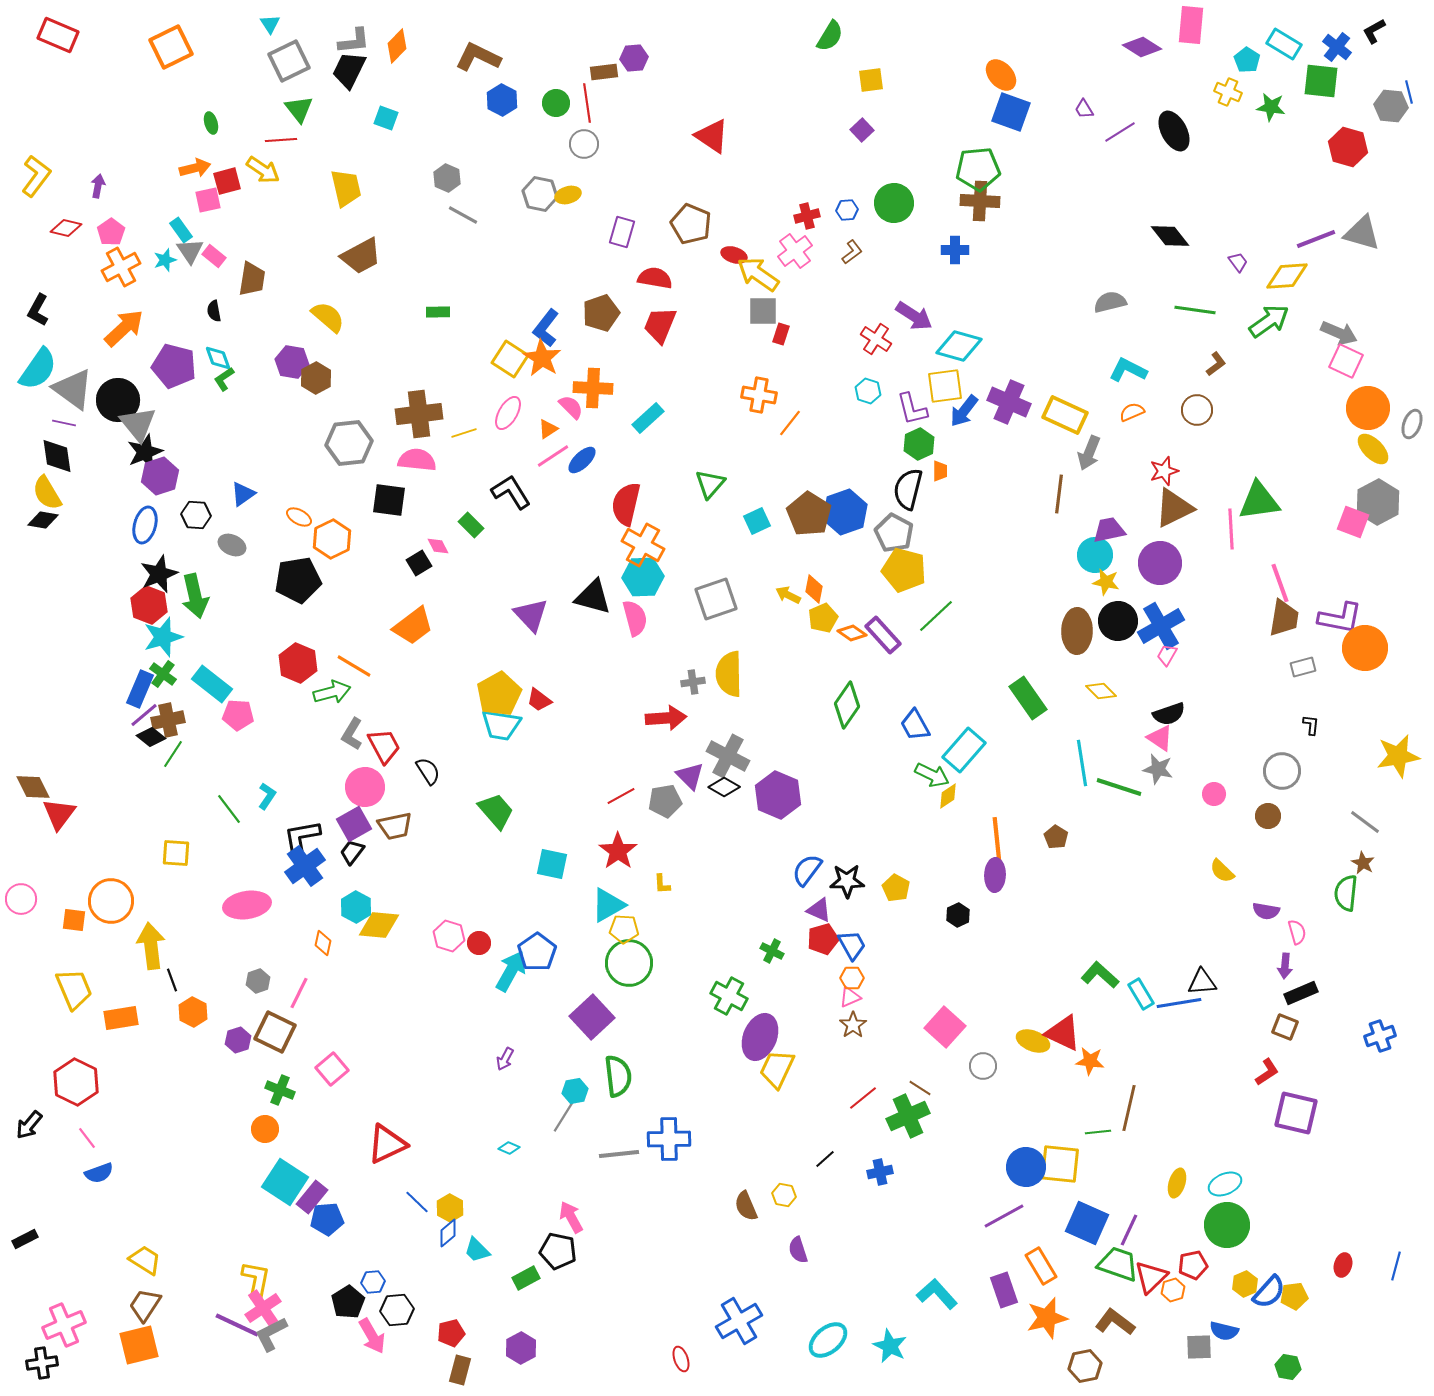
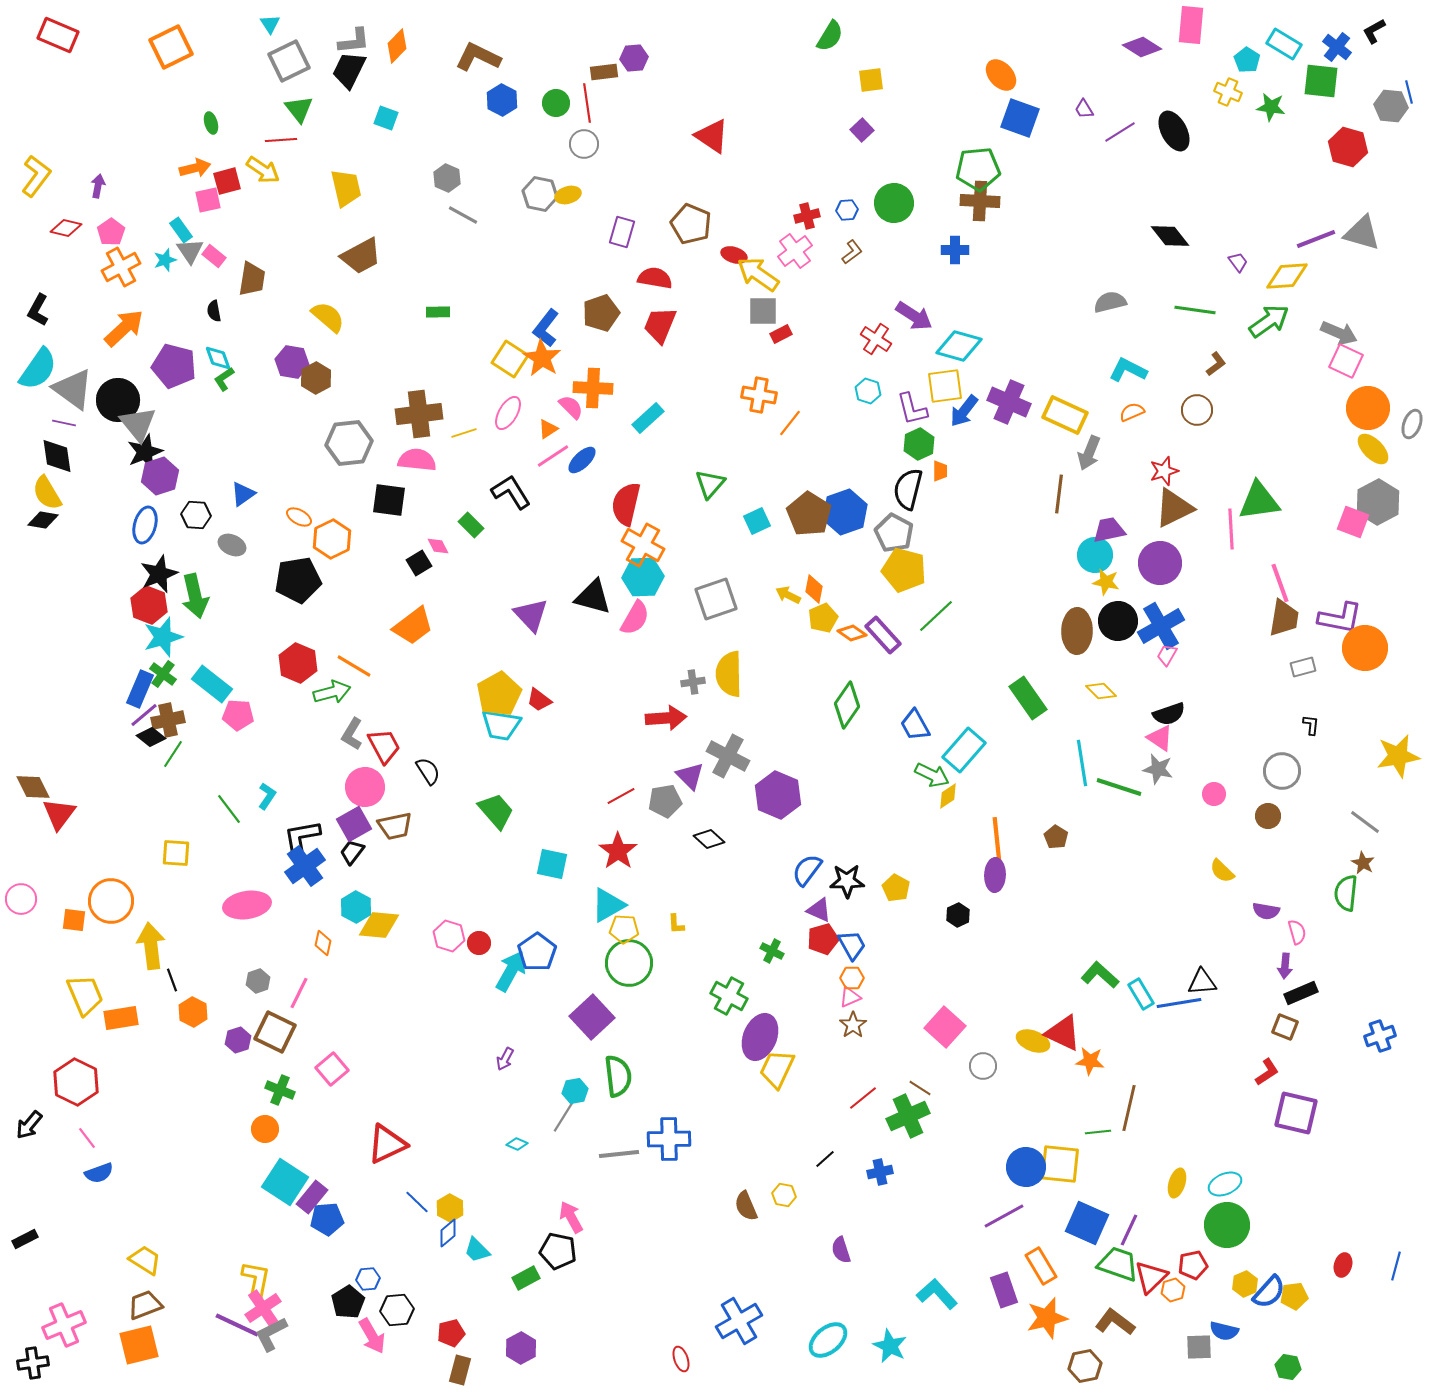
blue square at (1011, 112): moved 9 px right, 6 px down
red rectangle at (781, 334): rotated 45 degrees clockwise
pink semicircle at (635, 618): rotated 45 degrees clockwise
black diamond at (724, 787): moved 15 px left, 52 px down; rotated 12 degrees clockwise
yellow L-shape at (662, 884): moved 14 px right, 40 px down
yellow trapezoid at (74, 989): moved 11 px right, 6 px down
cyan diamond at (509, 1148): moved 8 px right, 4 px up
purple semicircle at (798, 1250): moved 43 px right
blue hexagon at (373, 1282): moved 5 px left, 3 px up
brown trapezoid at (145, 1305): rotated 36 degrees clockwise
black cross at (42, 1363): moved 9 px left
